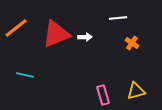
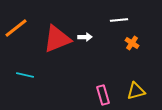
white line: moved 1 px right, 2 px down
red triangle: moved 1 px right, 5 px down
